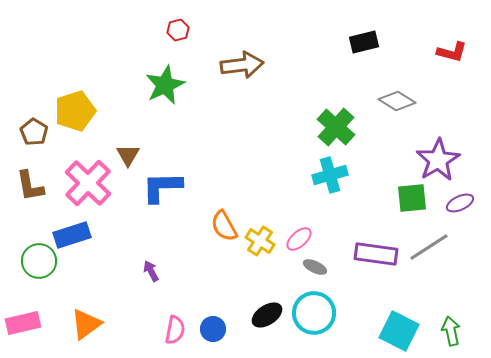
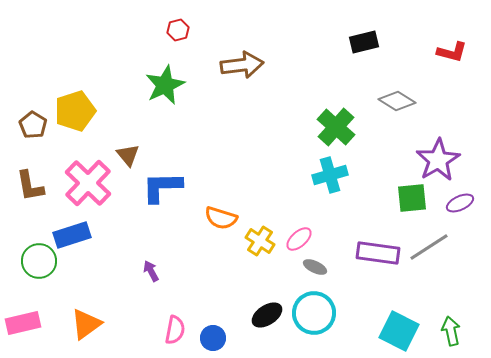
brown pentagon: moved 1 px left, 7 px up
brown triangle: rotated 10 degrees counterclockwise
orange semicircle: moved 3 px left, 8 px up; rotated 44 degrees counterclockwise
purple rectangle: moved 2 px right, 1 px up
blue circle: moved 9 px down
